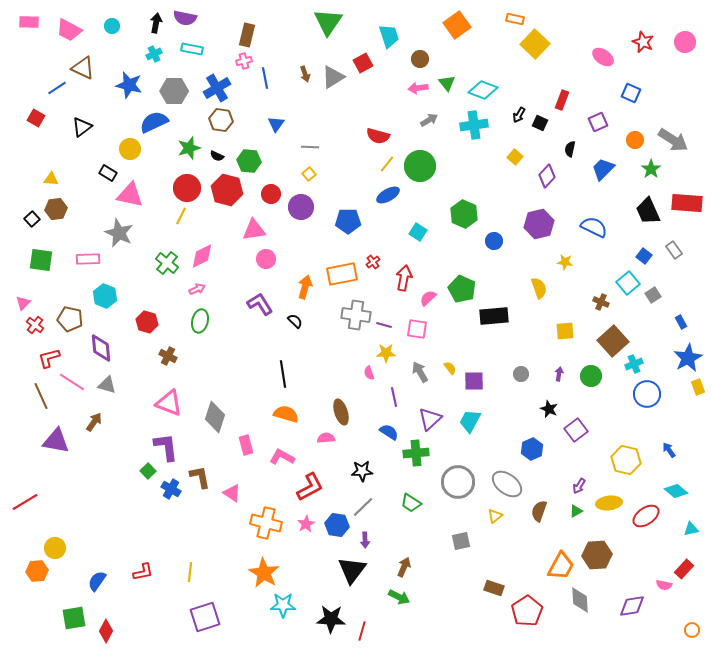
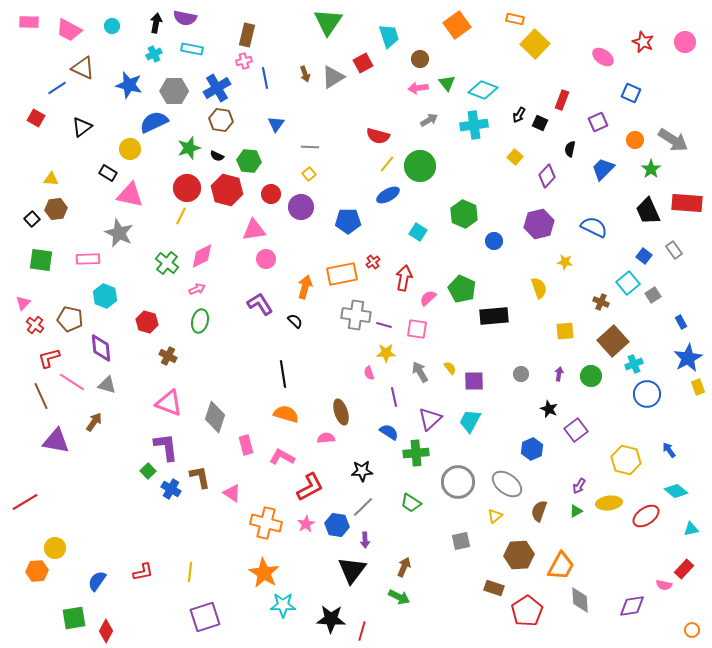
brown hexagon at (597, 555): moved 78 px left
